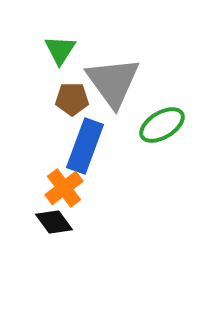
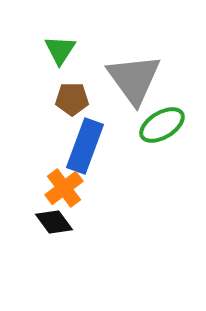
gray triangle: moved 21 px right, 3 px up
